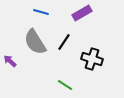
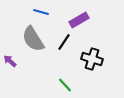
purple rectangle: moved 3 px left, 7 px down
gray semicircle: moved 2 px left, 3 px up
green line: rotated 14 degrees clockwise
